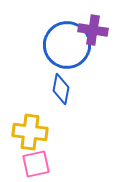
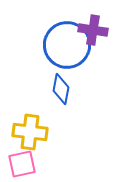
pink square: moved 14 px left
